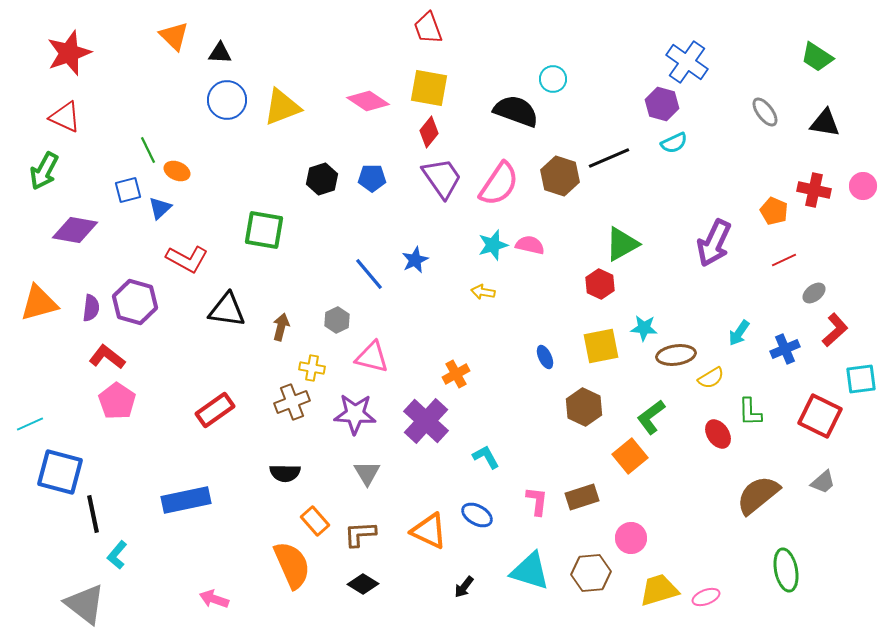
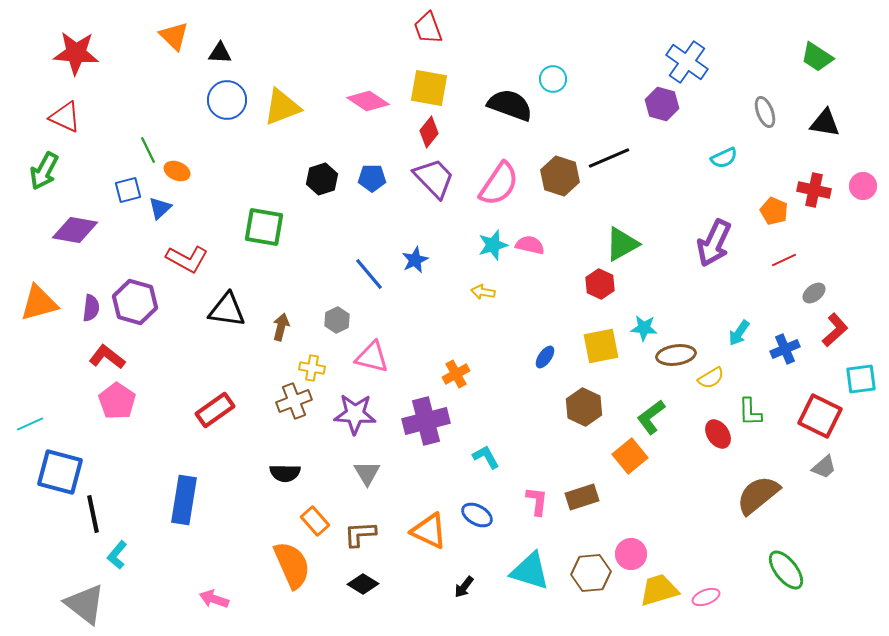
red star at (69, 53): moved 7 px right; rotated 24 degrees clockwise
black semicircle at (516, 111): moved 6 px left, 6 px up
gray ellipse at (765, 112): rotated 16 degrees clockwise
cyan semicircle at (674, 143): moved 50 px right, 15 px down
purple trapezoid at (442, 178): moved 8 px left; rotated 9 degrees counterclockwise
green square at (264, 230): moved 3 px up
blue ellipse at (545, 357): rotated 60 degrees clockwise
brown cross at (292, 402): moved 2 px right, 1 px up
purple cross at (426, 421): rotated 33 degrees clockwise
gray trapezoid at (823, 482): moved 1 px right, 15 px up
blue rectangle at (186, 500): moved 2 px left; rotated 69 degrees counterclockwise
pink circle at (631, 538): moved 16 px down
green ellipse at (786, 570): rotated 27 degrees counterclockwise
